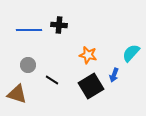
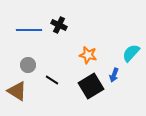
black cross: rotated 21 degrees clockwise
brown triangle: moved 3 px up; rotated 15 degrees clockwise
